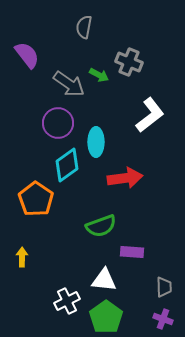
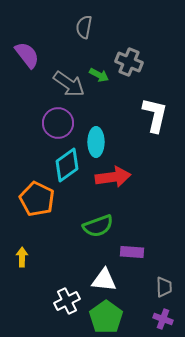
white L-shape: moved 5 px right; rotated 39 degrees counterclockwise
red arrow: moved 12 px left, 1 px up
orange pentagon: moved 1 px right; rotated 8 degrees counterclockwise
green semicircle: moved 3 px left
